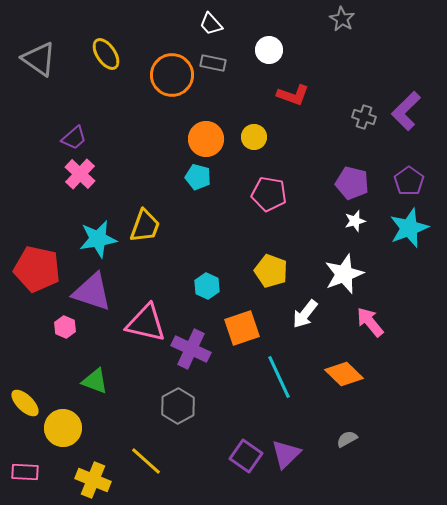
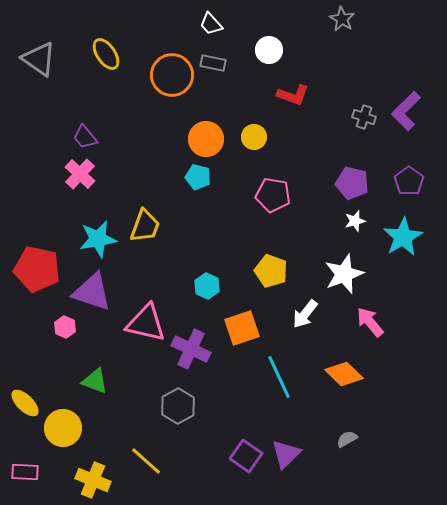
purple trapezoid at (74, 138): moved 11 px right, 1 px up; rotated 92 degrees clockwise
pink pentagon at (269, 194): moved 4 px right, 1 px down
cyan star at (409, 228): moved 6 px left, 9 px down; rotated 9 degrees counterclockwise
